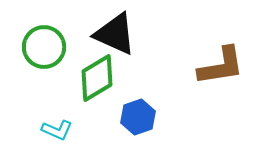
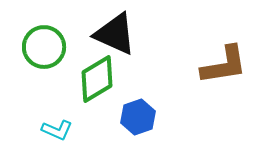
brown L-shape: moved 3 px right, 1 px up
green diamond: moved 1 px down
